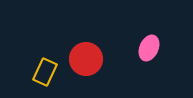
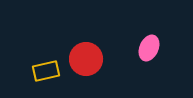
yellow rectangle: moved 1 px right, 1 px up; rotated 52 degrees clockwise
